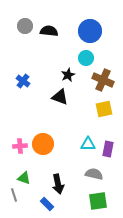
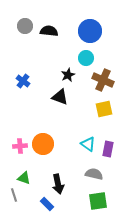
cyan triangle: rotated 35 degrees clockwise
